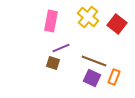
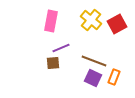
yellow cross: moved 3 px right, 3 px down
red square: rotated 24 degrees clockwise
brown square: rotated 24 degrees counterclockwise
purple square: moved 1 px right
